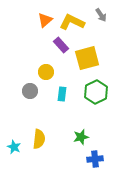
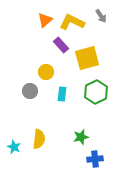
gray arrow: moved 1 px down
